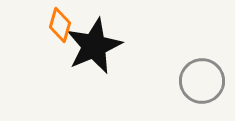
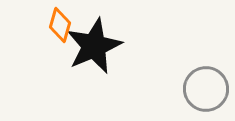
gray circle: moved 4 px right, 8 px down
